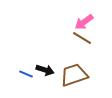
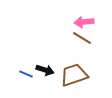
pink arrow: rotated 30 degrees clockwise
